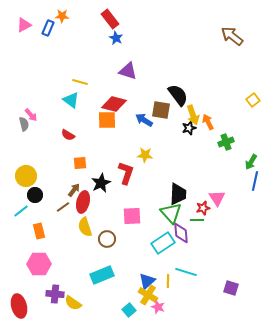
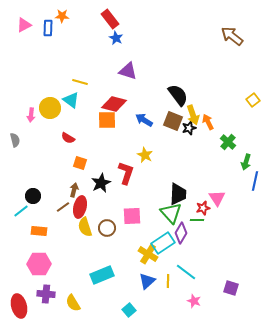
blue rectangle at (48, 28): rotated 21 degrees counterclockwise
brown square at (161, 110): moved 12 px right, 11 px down; rotated 12 degrees clockwise
pink arrow at (31, 115): rotated 48 degrees clockwise
gray semicircle at (24, 124): moved 9 px left, 16 px down
red semicircle at (68, 135): moved 3 px down
green cross at (226, 142): moved 2 px right; rotated 28 degrees counterclockwise
yellow star at (145, 155): rotated 21 degrees clockwise
green arrow at (251, 162): moved 5 px left; rotated 14 degrees counterclockwise
orange square at (80, 163): rotated 24 degrees clockwise
yellow circle at (26, 176): moved 24 px right, 68 px up
brown arrow at (74, 190): rotated 24 degrees counterclockwise
black circle at (35, 195): moved 2 px left, 1 px down
red ellipse at (83, 202): moved 3 px left, 5 px down
orange rectangle at (39, 231): rotated 70 degrees counterclockwise
purple diamond at (181, 233): rotated 35 degrees clockwise
brown circle at (107, 239): moved 11 px up
cyan line at (186, 272): rotated 20 degrees clockwise
purple cross at (55, 294): moved 9 px left
yellow cross at (148, 295): moved 41 px up
yellow semicircle at (73, 303): rotated 24 degrees clockwise
pink star at (158, 307): moved 36 px right, 6 px up
